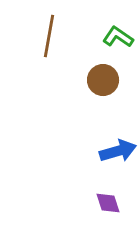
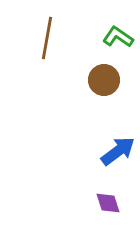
brown line: moved 2 px left, 2 px down
brown circle: moved 1 px right
blue arrow: rotated 21 degrees counterclockwise
